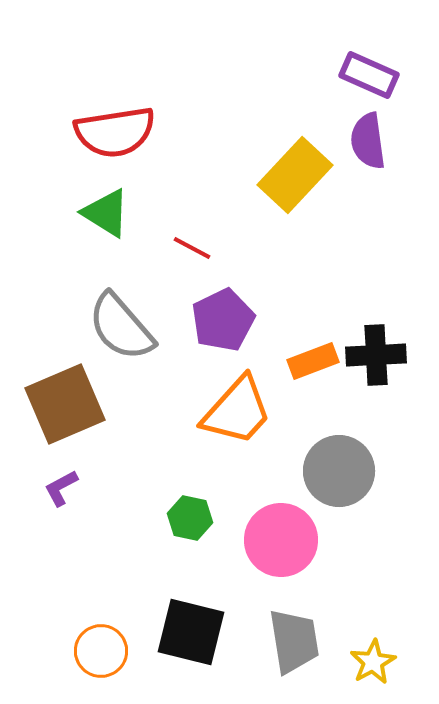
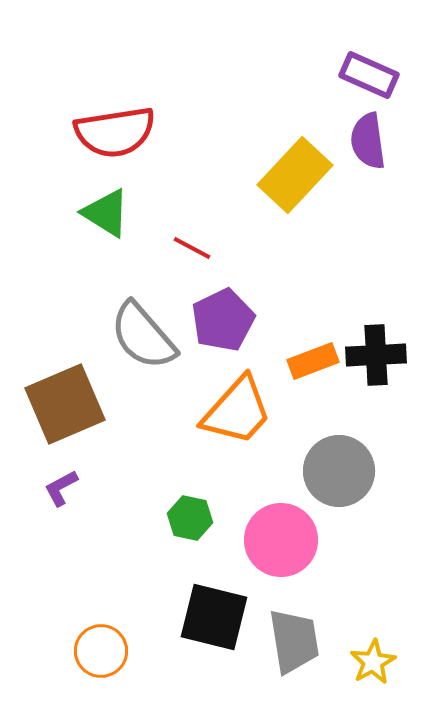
gray semicircle: moved 22 px right, 9 px down
black square: moved 23 px right, 15 px up
